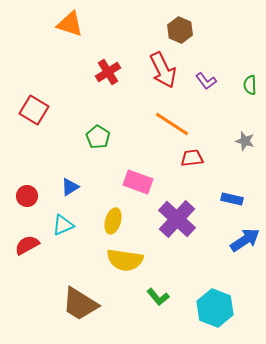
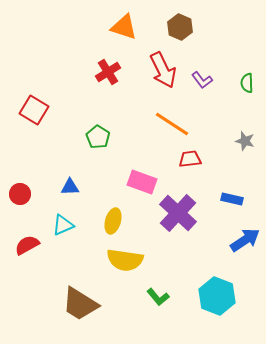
orange triangle: moved 54 px right, 3 px down
brown hexagon: moved 3 px up
purple L-shape: moved 4 px left, 1 px up
green semicircle: moved 3 px left, 2 px up
red trapezoid: moved 2 px left, 1 px down
pink rectangle: moved 4 px right
blue triangle: rotated 30 degrees clockwise
red circle: moved 7 px left, 2 px up
purple cross: moved 1 px right, 6 px up
cyan hexagon: moved 2 px right, 12 px up
